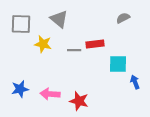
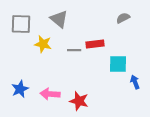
blue star: rotated 12 degrees counterclockwise
